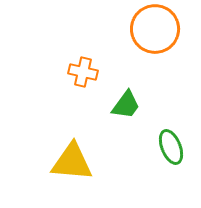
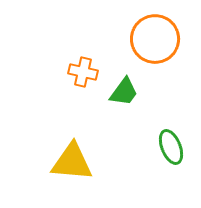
orange circle: moved 10 px down
green trapezoid: moved 2 px left, 13 px up
